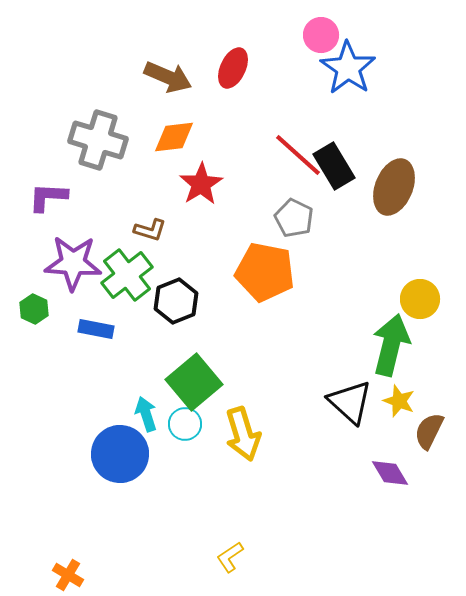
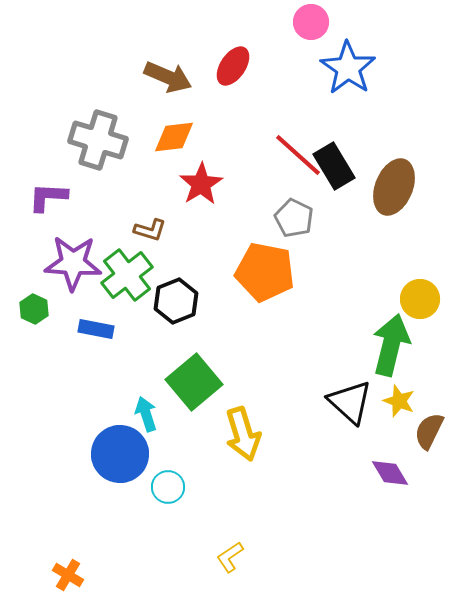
pink circle: moved 10 px left, 13 px up
red ellipse: moved 2 px up; rotated 9 degrees clockwise
cyan circle: moved 17 px left, 63 px down
